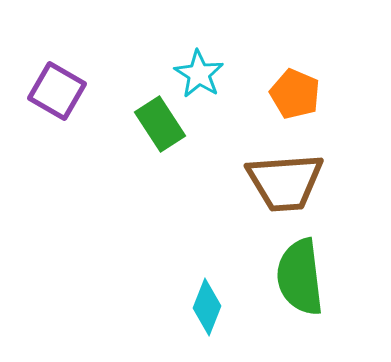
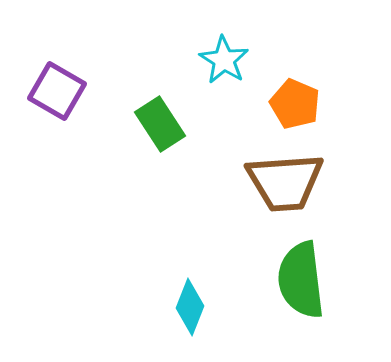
cyan star: moved 25 px right, 14 px up
orange pentagon: moved 10 px down
green semicircle: moved 1 px right, 3 px down
cyan diamond: moved 17 px left
